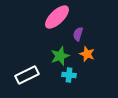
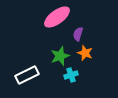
pink ellipse: rotated 8 degrees clockwise
orange star: moved 2 px left, 1 px up
cyan cross: moved 2 px right; rotated 24 degrees counterclockwise
